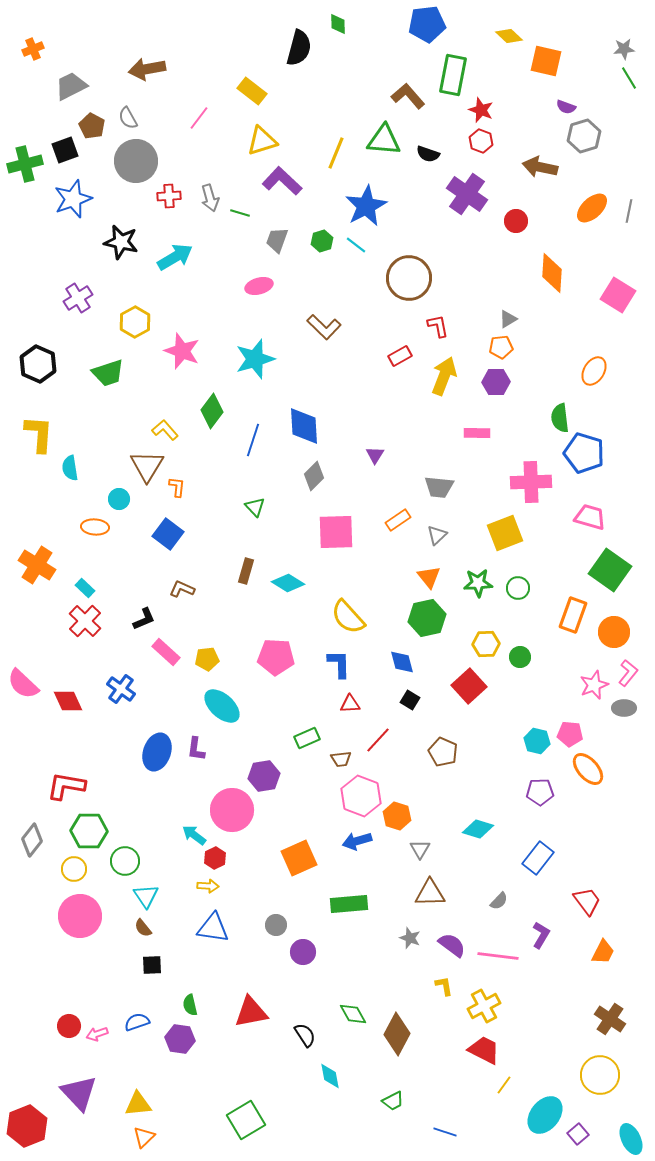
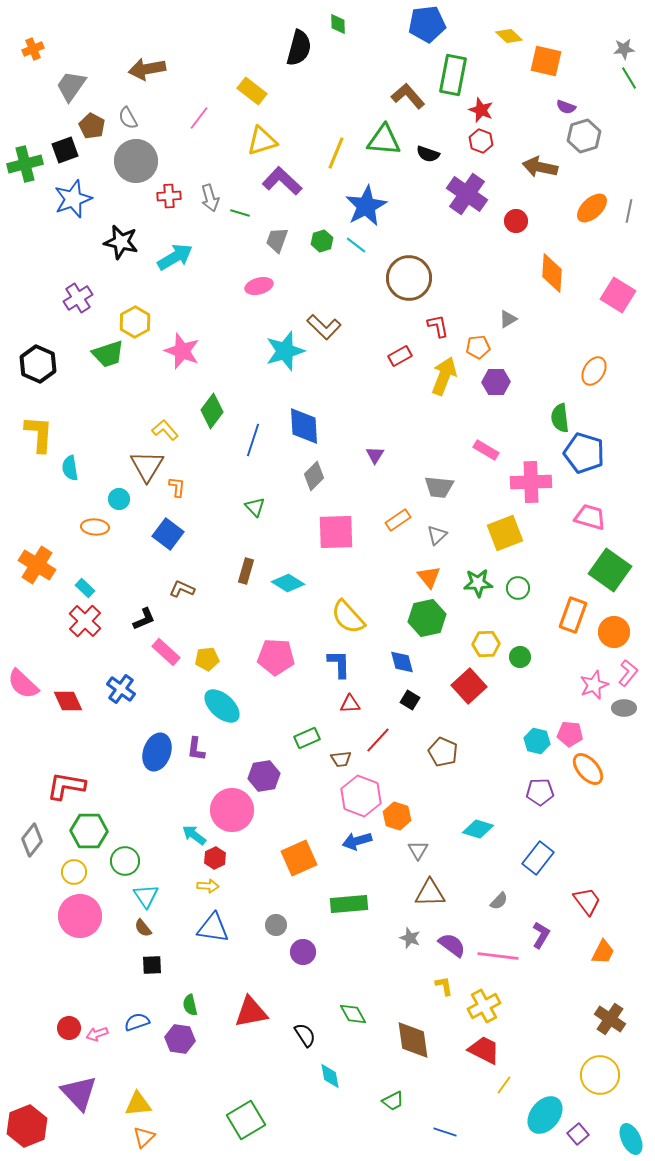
gray trapezoid at (71, 86): rotated 28 degrees counterclockwise
orange pentagon at (501, 347): moved 23 px left
cyan star at (255, 359): moved 30 px right, 8 px up
green trapezoid at (108, 373): moved 19 px up
pink rectangle at (477, 433): moved 9 px right, 17 px down; rotated 30 degrees clockwise
gray triangle at (420, 849): moved 2 px left, 1 px down
yellow circle at (74, 869): moved 3 px down
red circle at (69, 1026): moved 2 px down
brown diamond at (397, 1034): moved 16 px right, 6 px down; rotated 36 degrees counterclockwise
